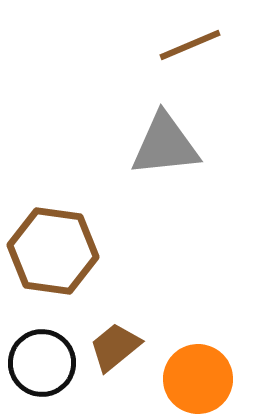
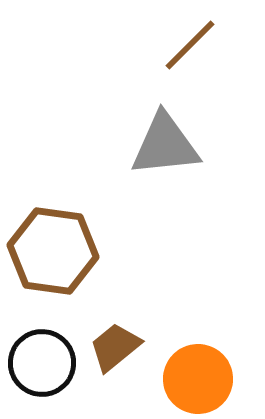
brown line: rotated 22 degrees counterclockwise
